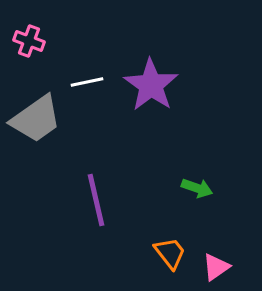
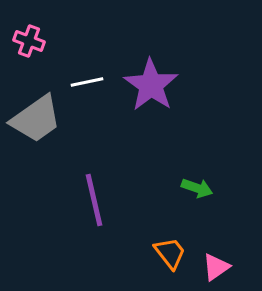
purple line: moved 2 px left
